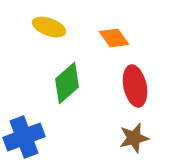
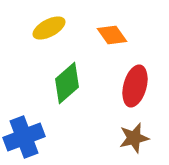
yellow ellipse: moved 1 px down; rotated 48 degrees counterclockwise
orange diamond: moved 2 px left, 3 px up
red ellipse: rotated 27 degrees clockwise
